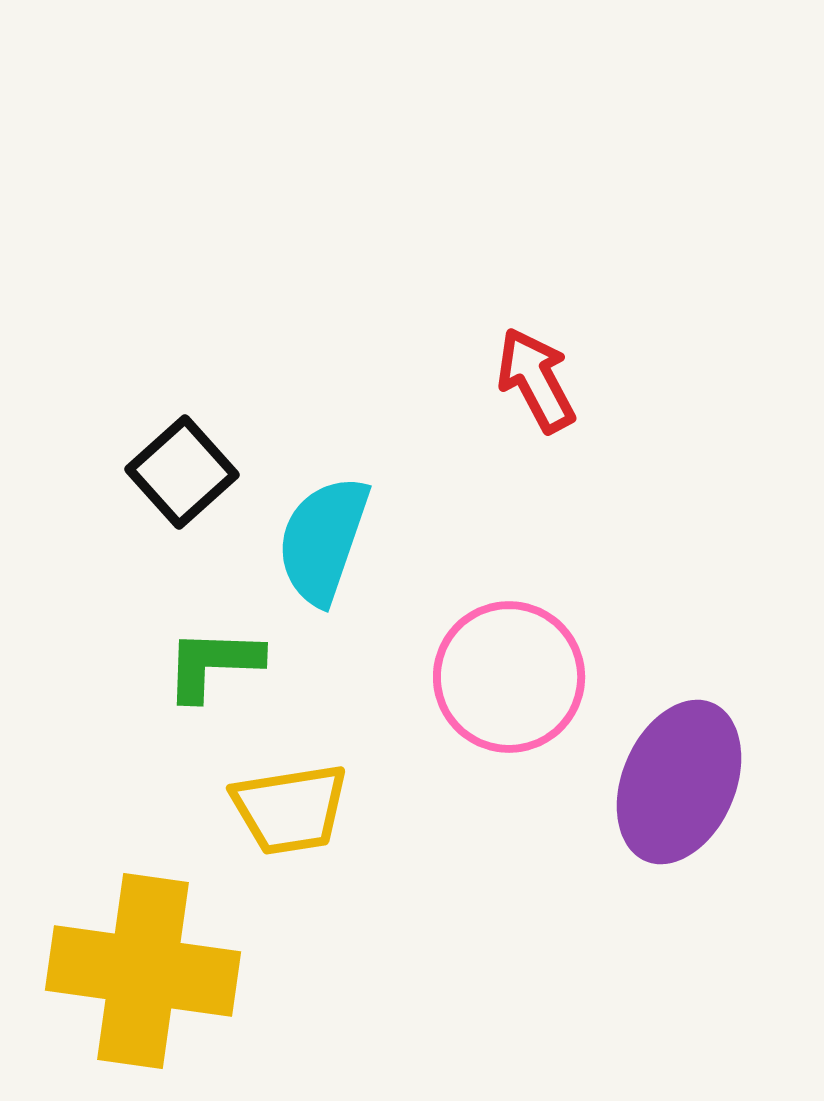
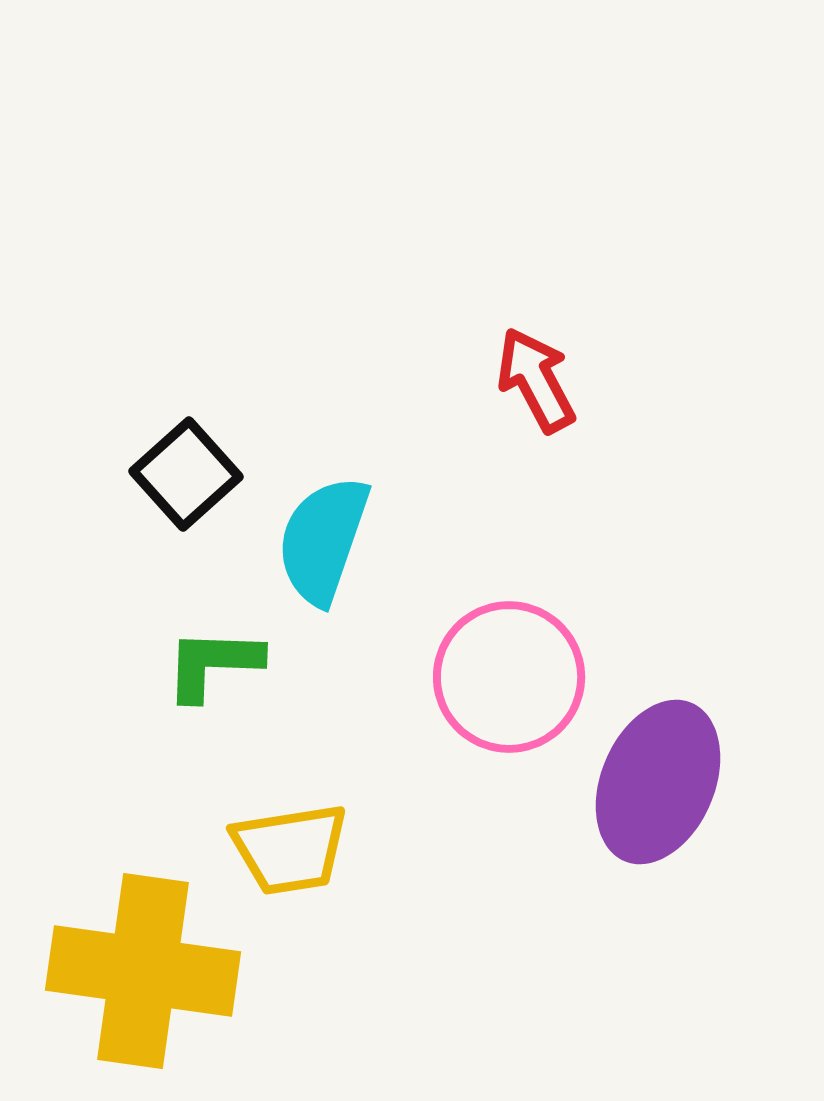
black square: moved 4 px right, 2 px down
purple ellipse: moved 21 px left
yellow trapezoid: moved 40 px down
